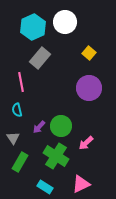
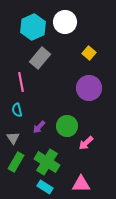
green circle: moved 6 px right
green cross: moved 9 px left, 6 px down
green rectangle: moved 4 px left
pink triangle: rotated 24 degrees clockwise
